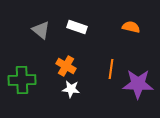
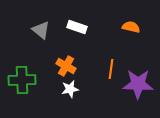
white star: moved 1 px left; rotated 18 degrees counterclockwise
